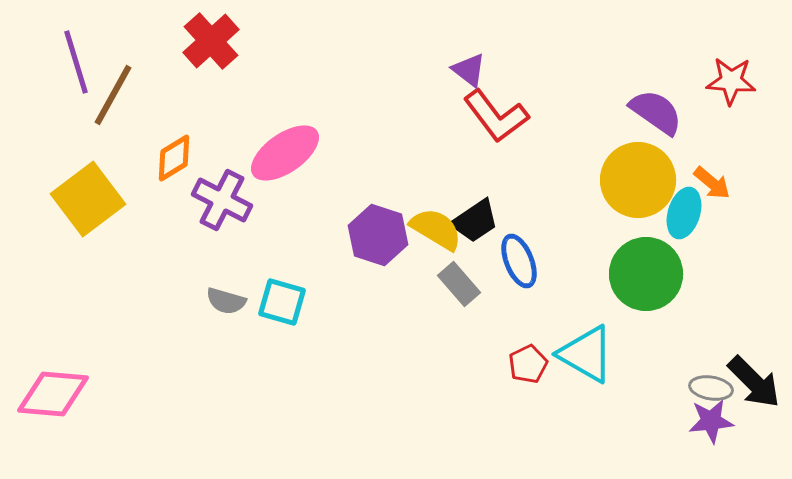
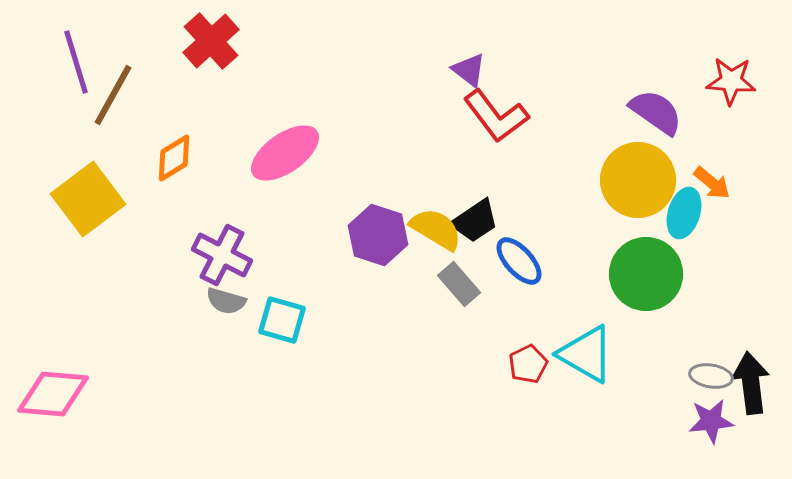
purple cross: moved 55 px down
blue ellipse: rotated 20 degrees counterclockwise
cyan square: moved 18 px down
black arrow: moved 3 px left, 1 px down; rotated 142 degrees counterclockwise
gray ellipse: moved 12 px up
